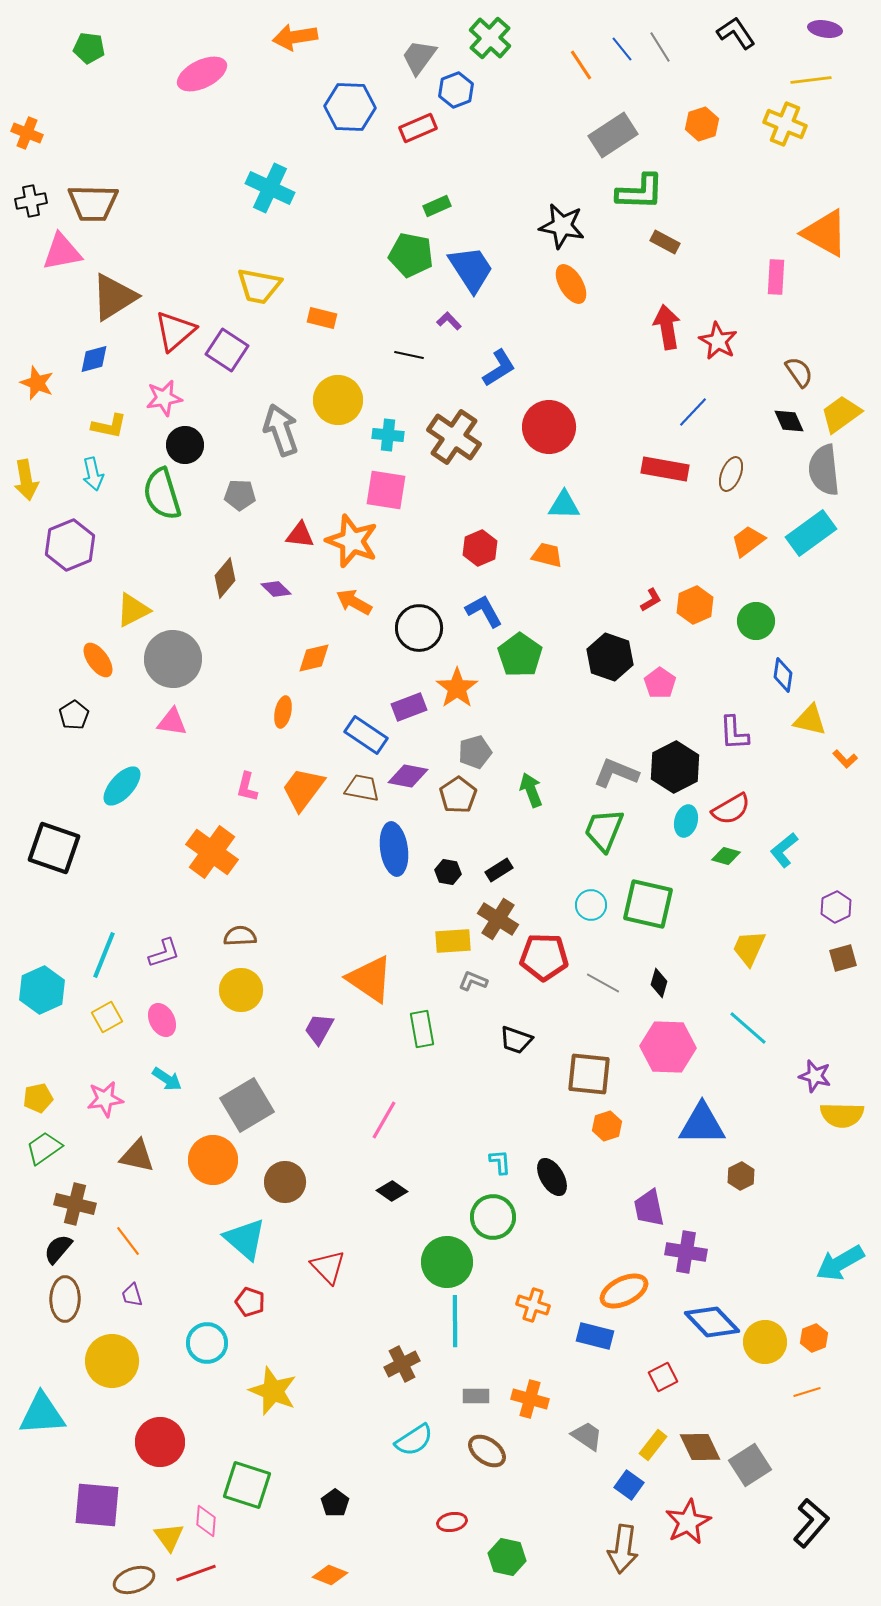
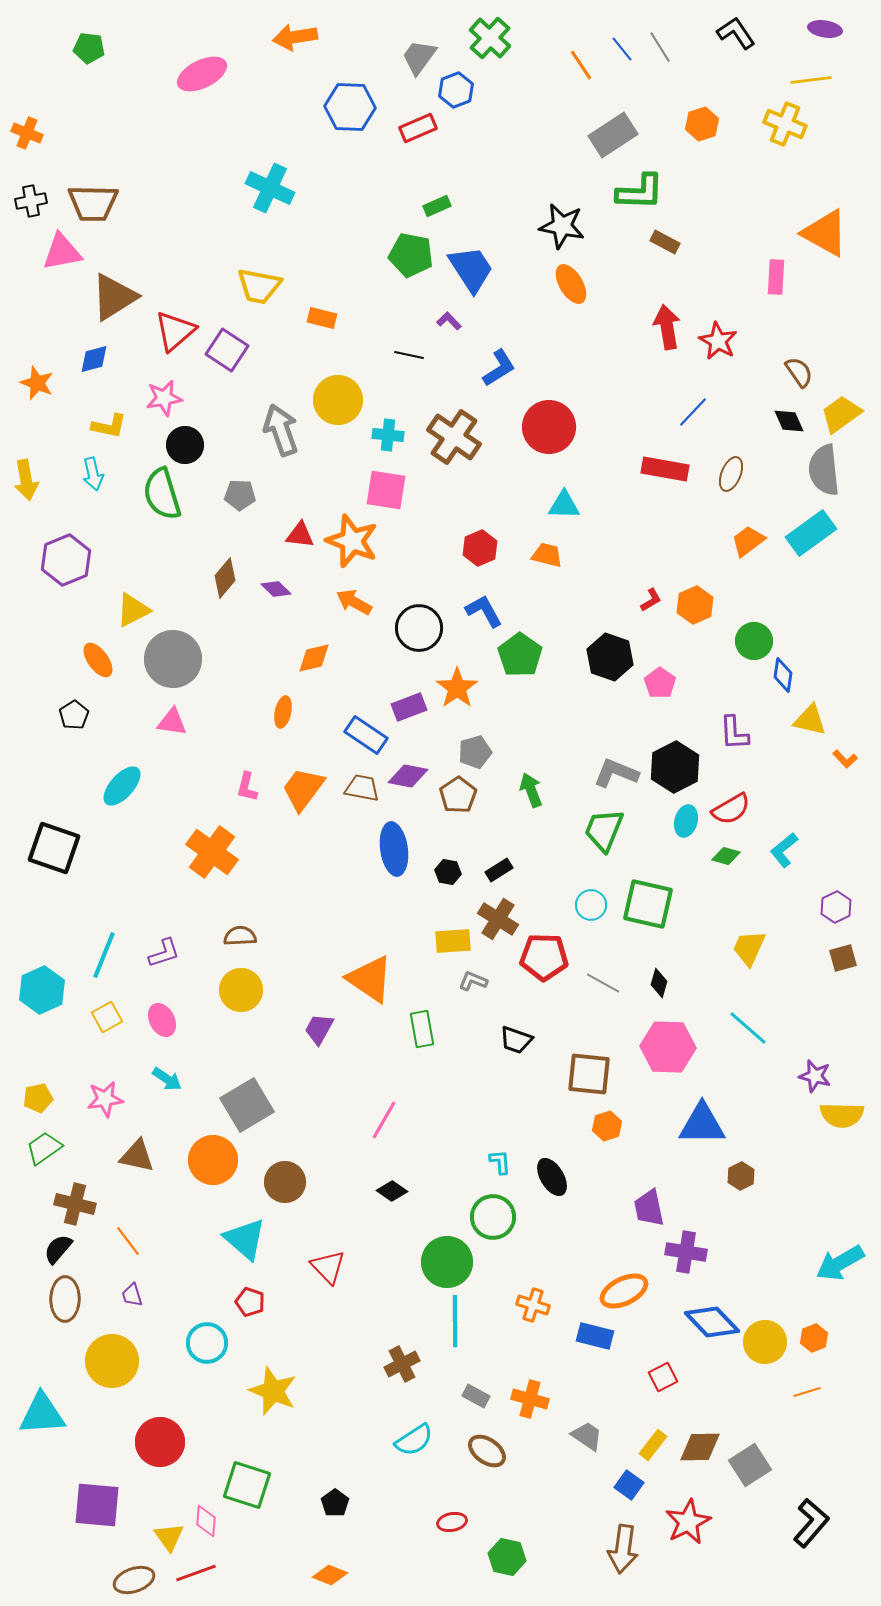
purple hexagon at (70, 545): moved 4 px left, 15 px down
green circle at (756, 621): moved 2 px left, 20 px down
gray rectangle at (476, 1396): rotated 28 degrees clockwise
brown diamond at (700, 1447): rotated 66 degrees counterclockwise
